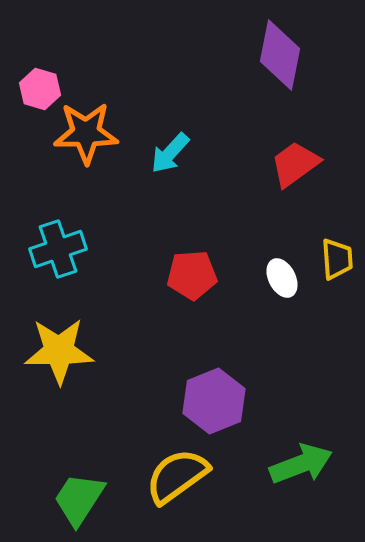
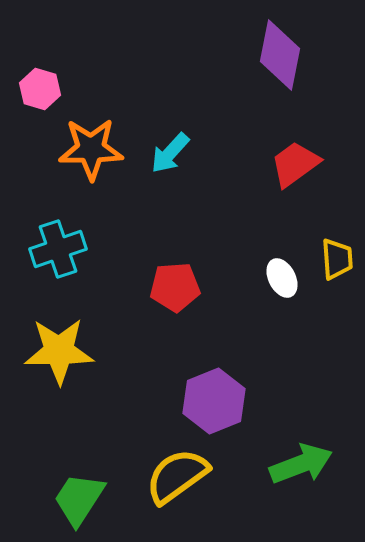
orange star: moved 5 px right, 16 px down
red pentagon: moved 17 px left, 12 px down
